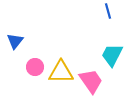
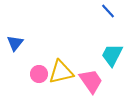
blue line: rotated 28 degrees counterclockwise
blue triangle: moved 2 px down
pink circle: moved 4 px right, 7 px down
yellow triangle: rotated 12 degrees counterclockwise
